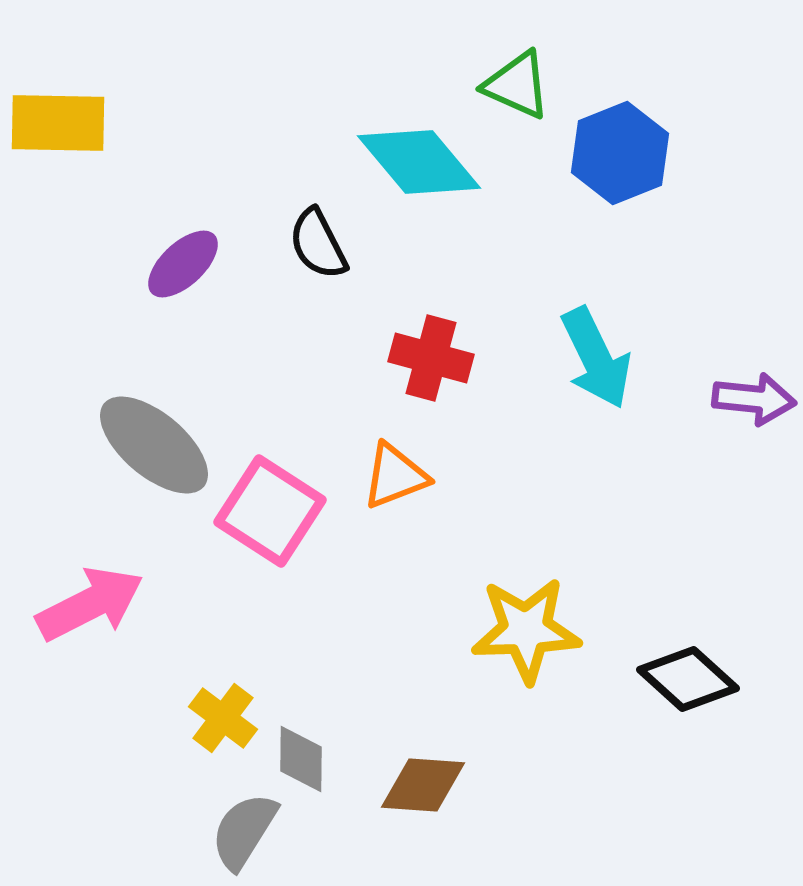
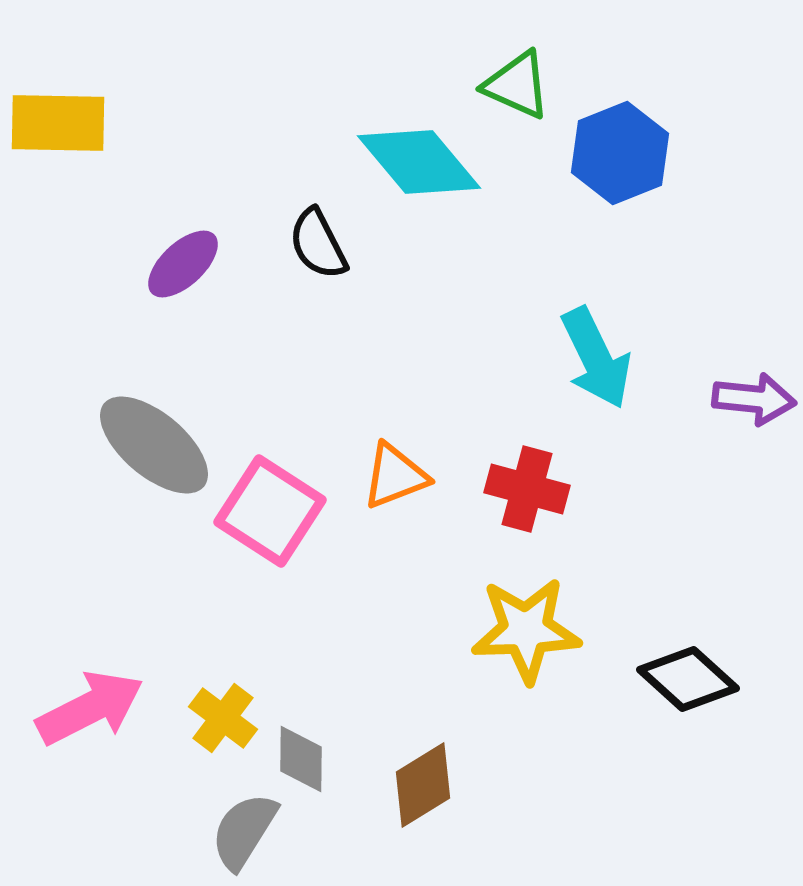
red cross: moved 96 px right, 131 px down
pink arrow: moved 104 px down
brown diamond: rotated 36 degrees counterclockwise
